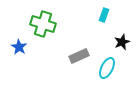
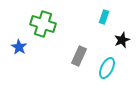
cyan rectangle: moved 2 px down
black star: moved 2 px up
gray rectangle: rotated 42 degrees counterclockwise
